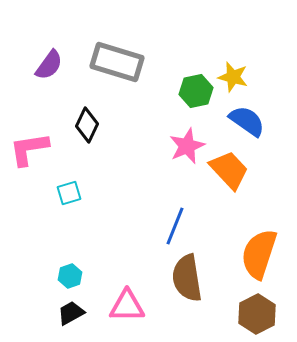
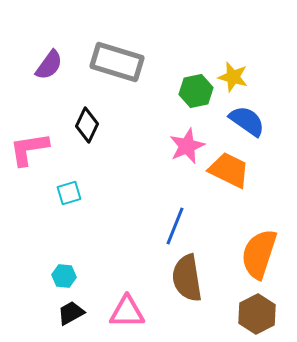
orange trapezoid: rotated 21 degrees counterclockwise
cyan hexagon: moved 6 px left; rotated 25 degrees clockwise
pink triangle: moved 6 px down
